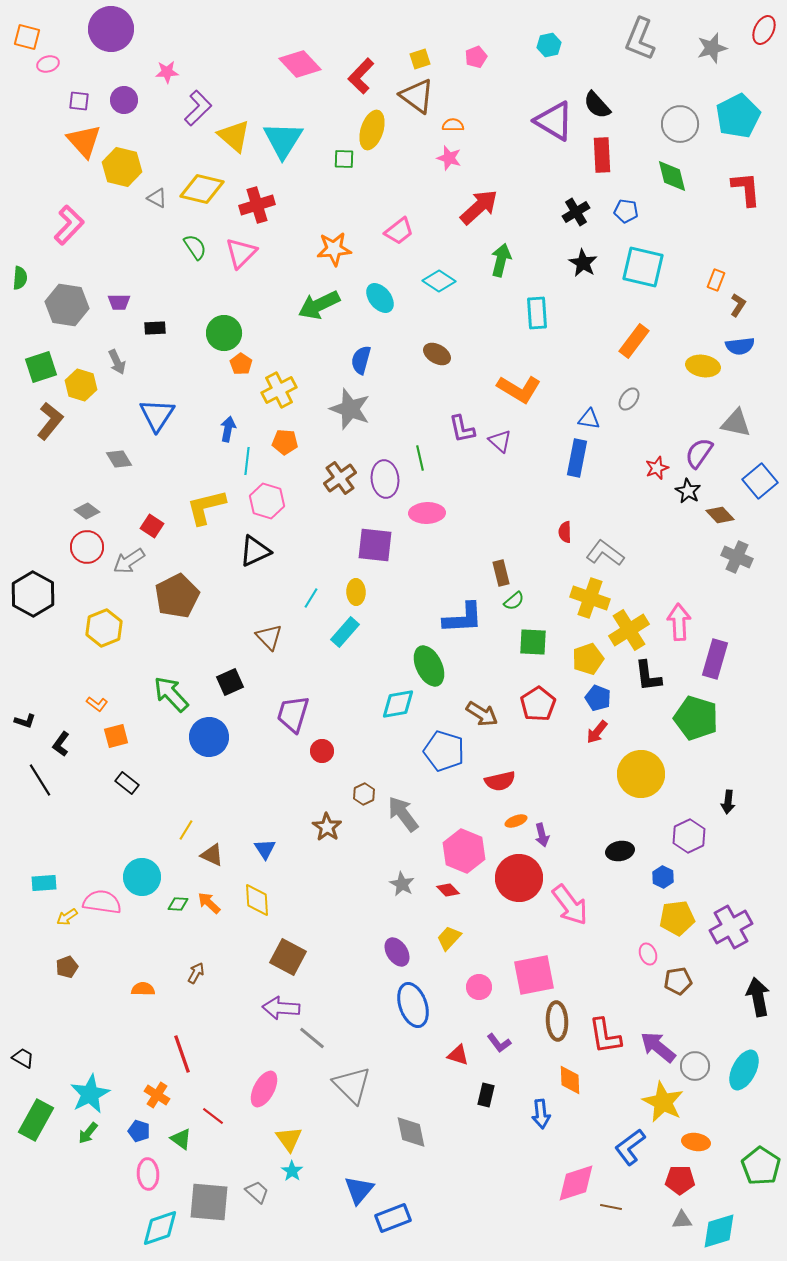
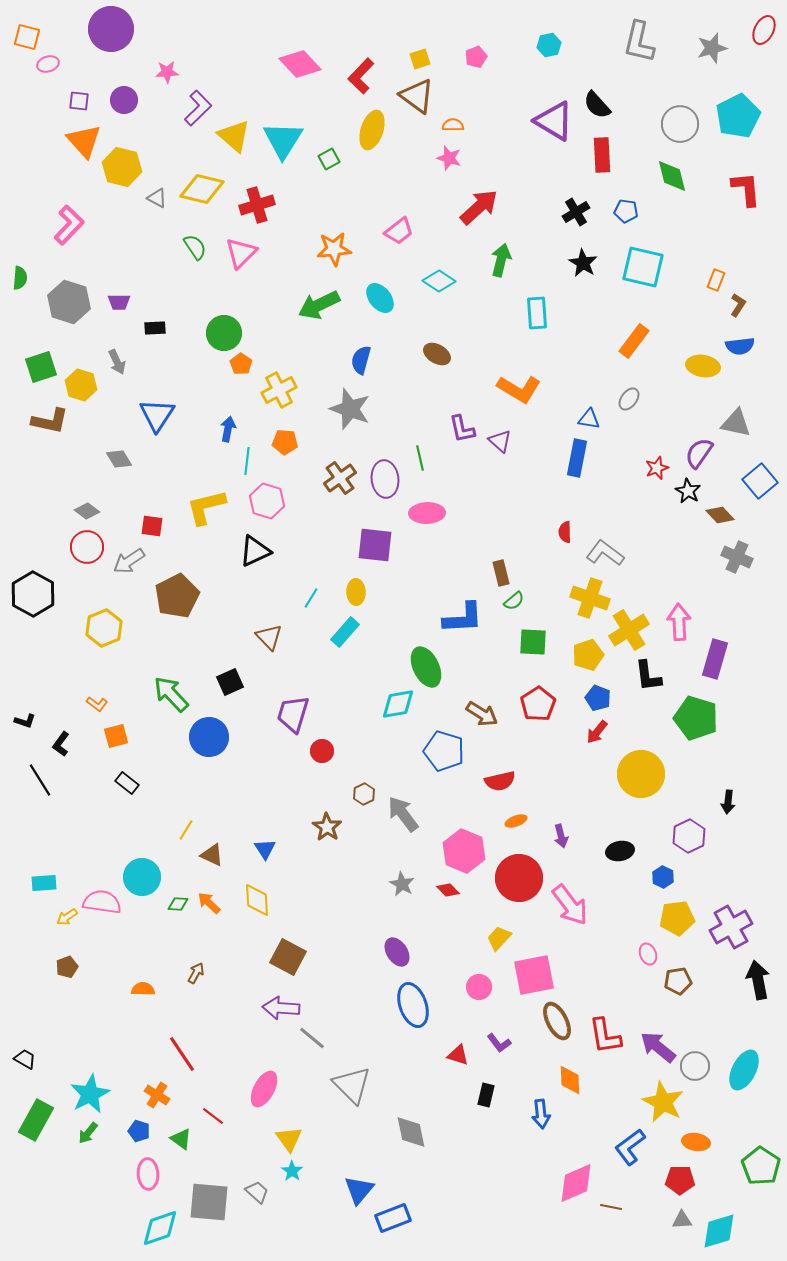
gray L-shape at (640, 39): moved 1 px left, 3 px down; rotated 9 degrees counterclockwise
green square at (344, 159): moved 15 px left; rotated 30 degrees counterclockwise
gray hexagon at (67, 305): moved 2 px right, 3 px up; rotated 9 degrees clockwise
brown L-shape at (50, 421): rotated 63 degrees clockwise
red square at (152, 526): rotated 25 degrees counterclockwise
yellow pentagon at (588, 659): moved 4 px up
green ellipse at (429, 666): moved 3 px left, 1 px down
purple arrow at (542, 835): moved 19 px right, 1 px down
yellow trapezoid at (449, 938): moved 50 px right
black arrow at (758, 997): moved 17 px up
brown ellipse at (557, 1021): rotated 24 degrees counterclockwise
red line at (182, 1054): rotated 15 degrees counterclockwise
black trapezoid at (23, 1058): moved 2 px right, 1 px down
pink diamond at (576, 1183): rotated 6 degrees counterclockwise
